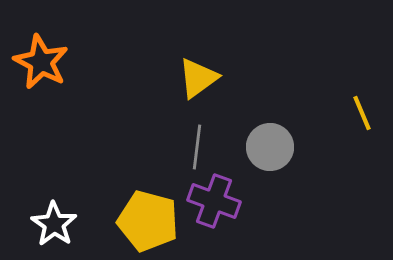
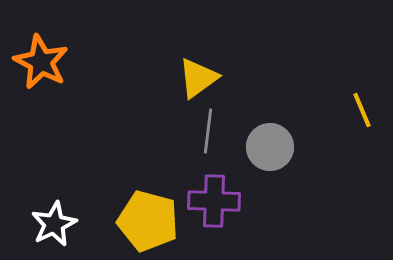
yellow line: moved 3 px up
gray line: moved 11 px right, 16 px up
purple cross: rotated 18 degrees counterclockwise
white star: rotated 12 degrees clockwise
